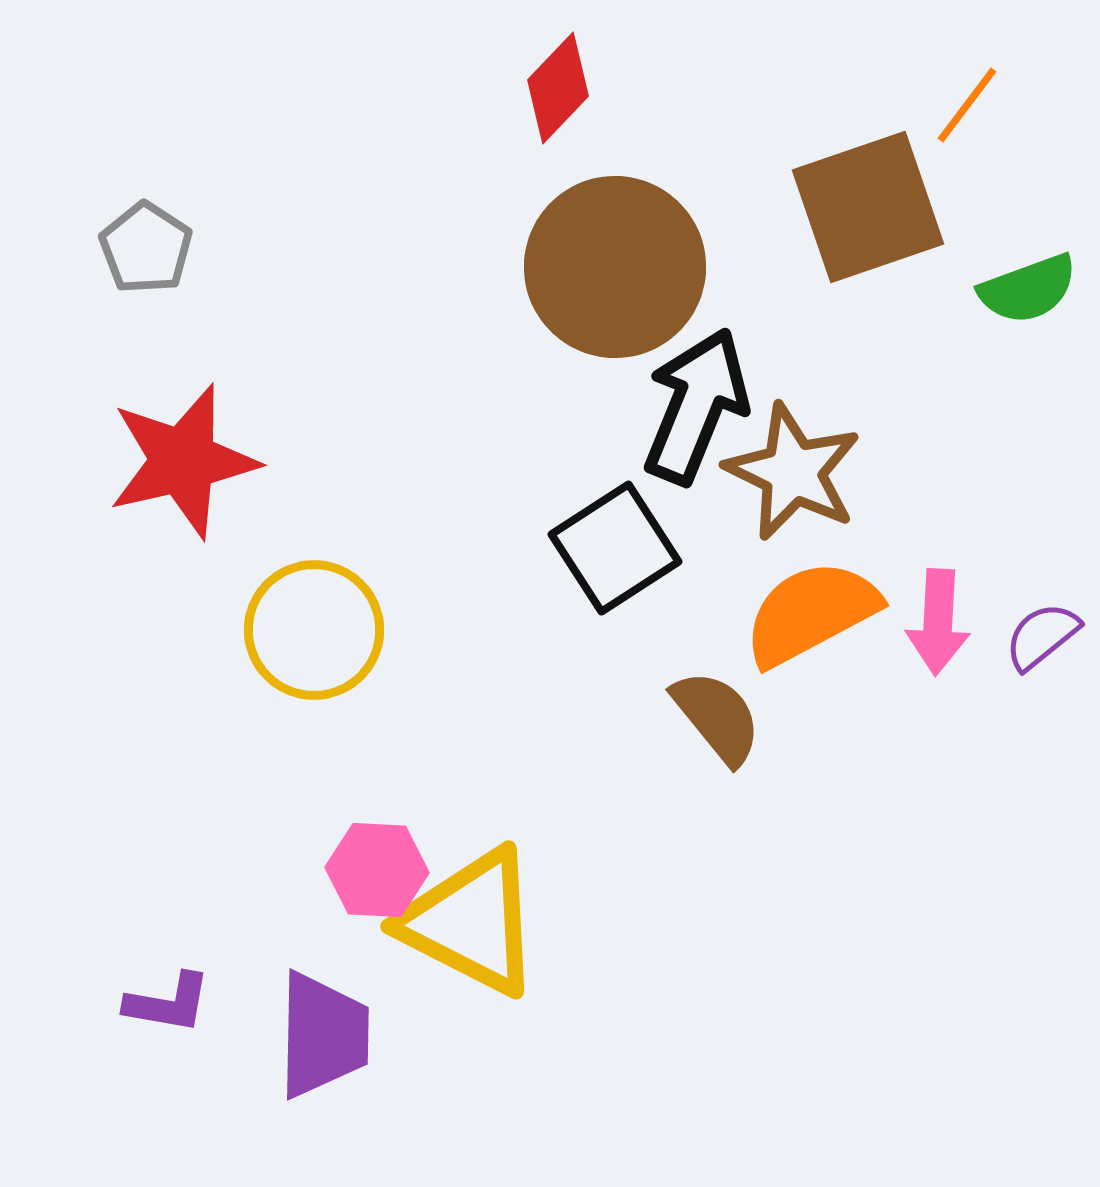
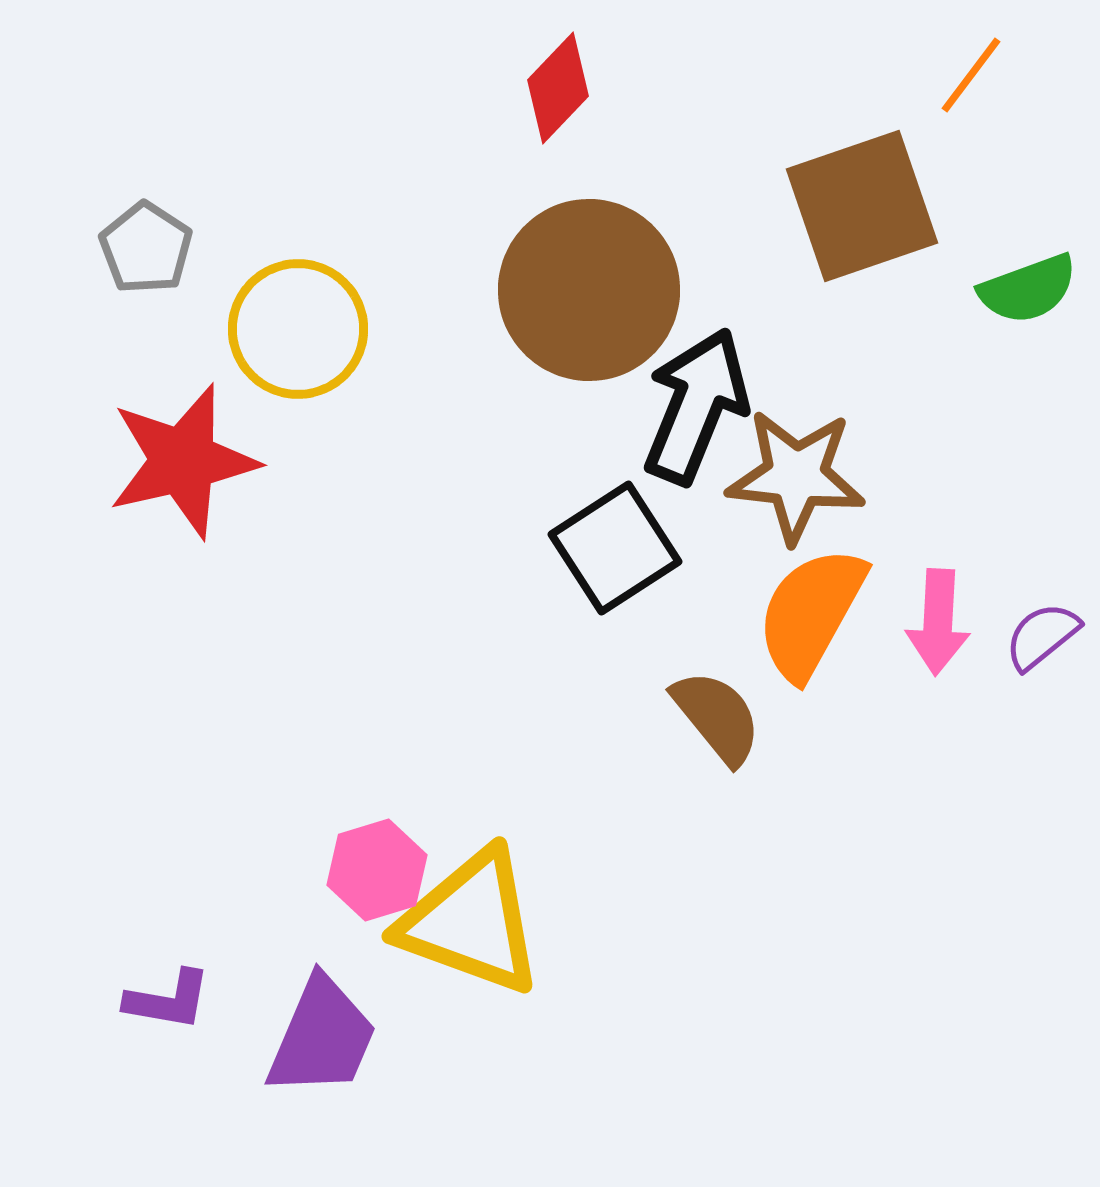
orange line: moved 4 px right, 30 px up
brown square: moved 6 px left, 1 px up
brown circle: moved 26 px left, 23 px down
brown star: moved 3 px right, 4 px down; rotated 20 degrees counterclockwise
orange semicircle: rotated 33 degrees counterclockwise
yellow circle: moved 16 px left, 301 px up
pink hexagon: rotated 20 degrees counterclockwise
yellow triangle: rotated 7 degrees counterclockwise
purple L-shape: moved 3 px up
purple trapezoid: moved 1 px left, 2 px down; rotated 22 degrees clockwise
